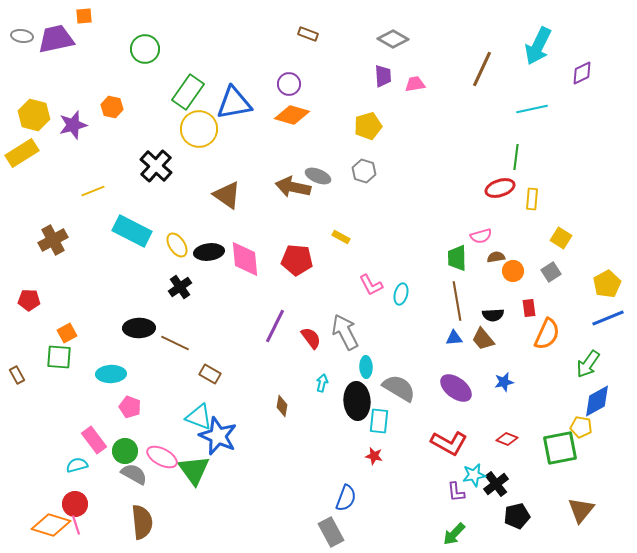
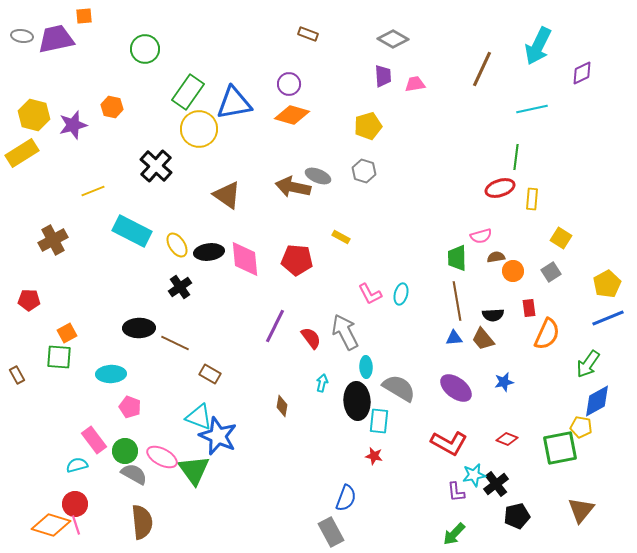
pink L-shape at (371, 285): moved 1 px left, 9 px down
